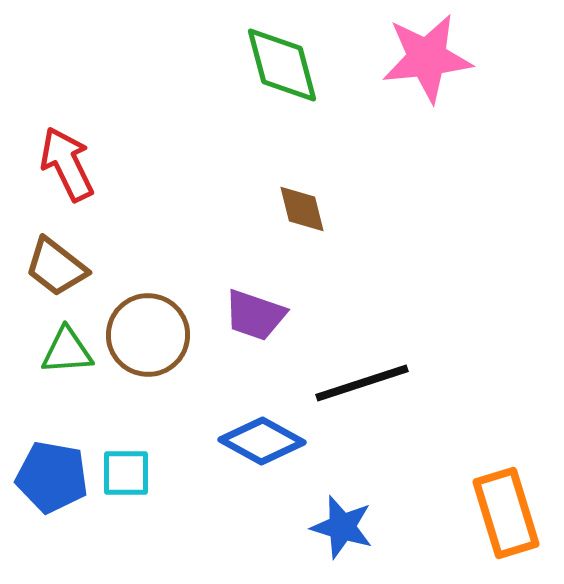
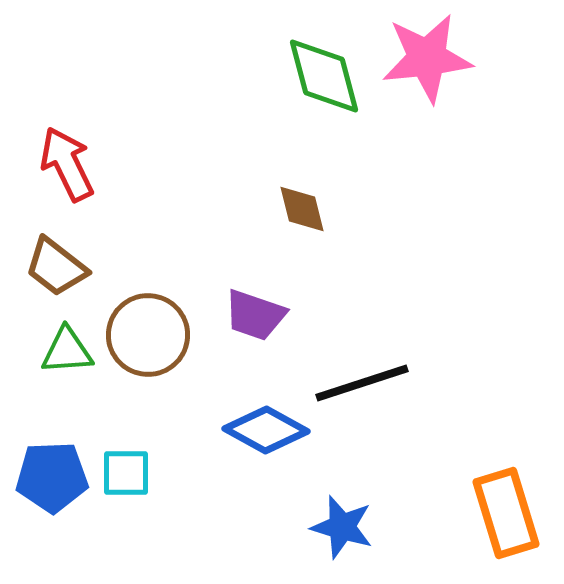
green diamond: moved 42 px right, 11 px down
blue diamond: moved 4 px right, 11 px up
blue pentagon: rotated 12 degrees counterclockwise
